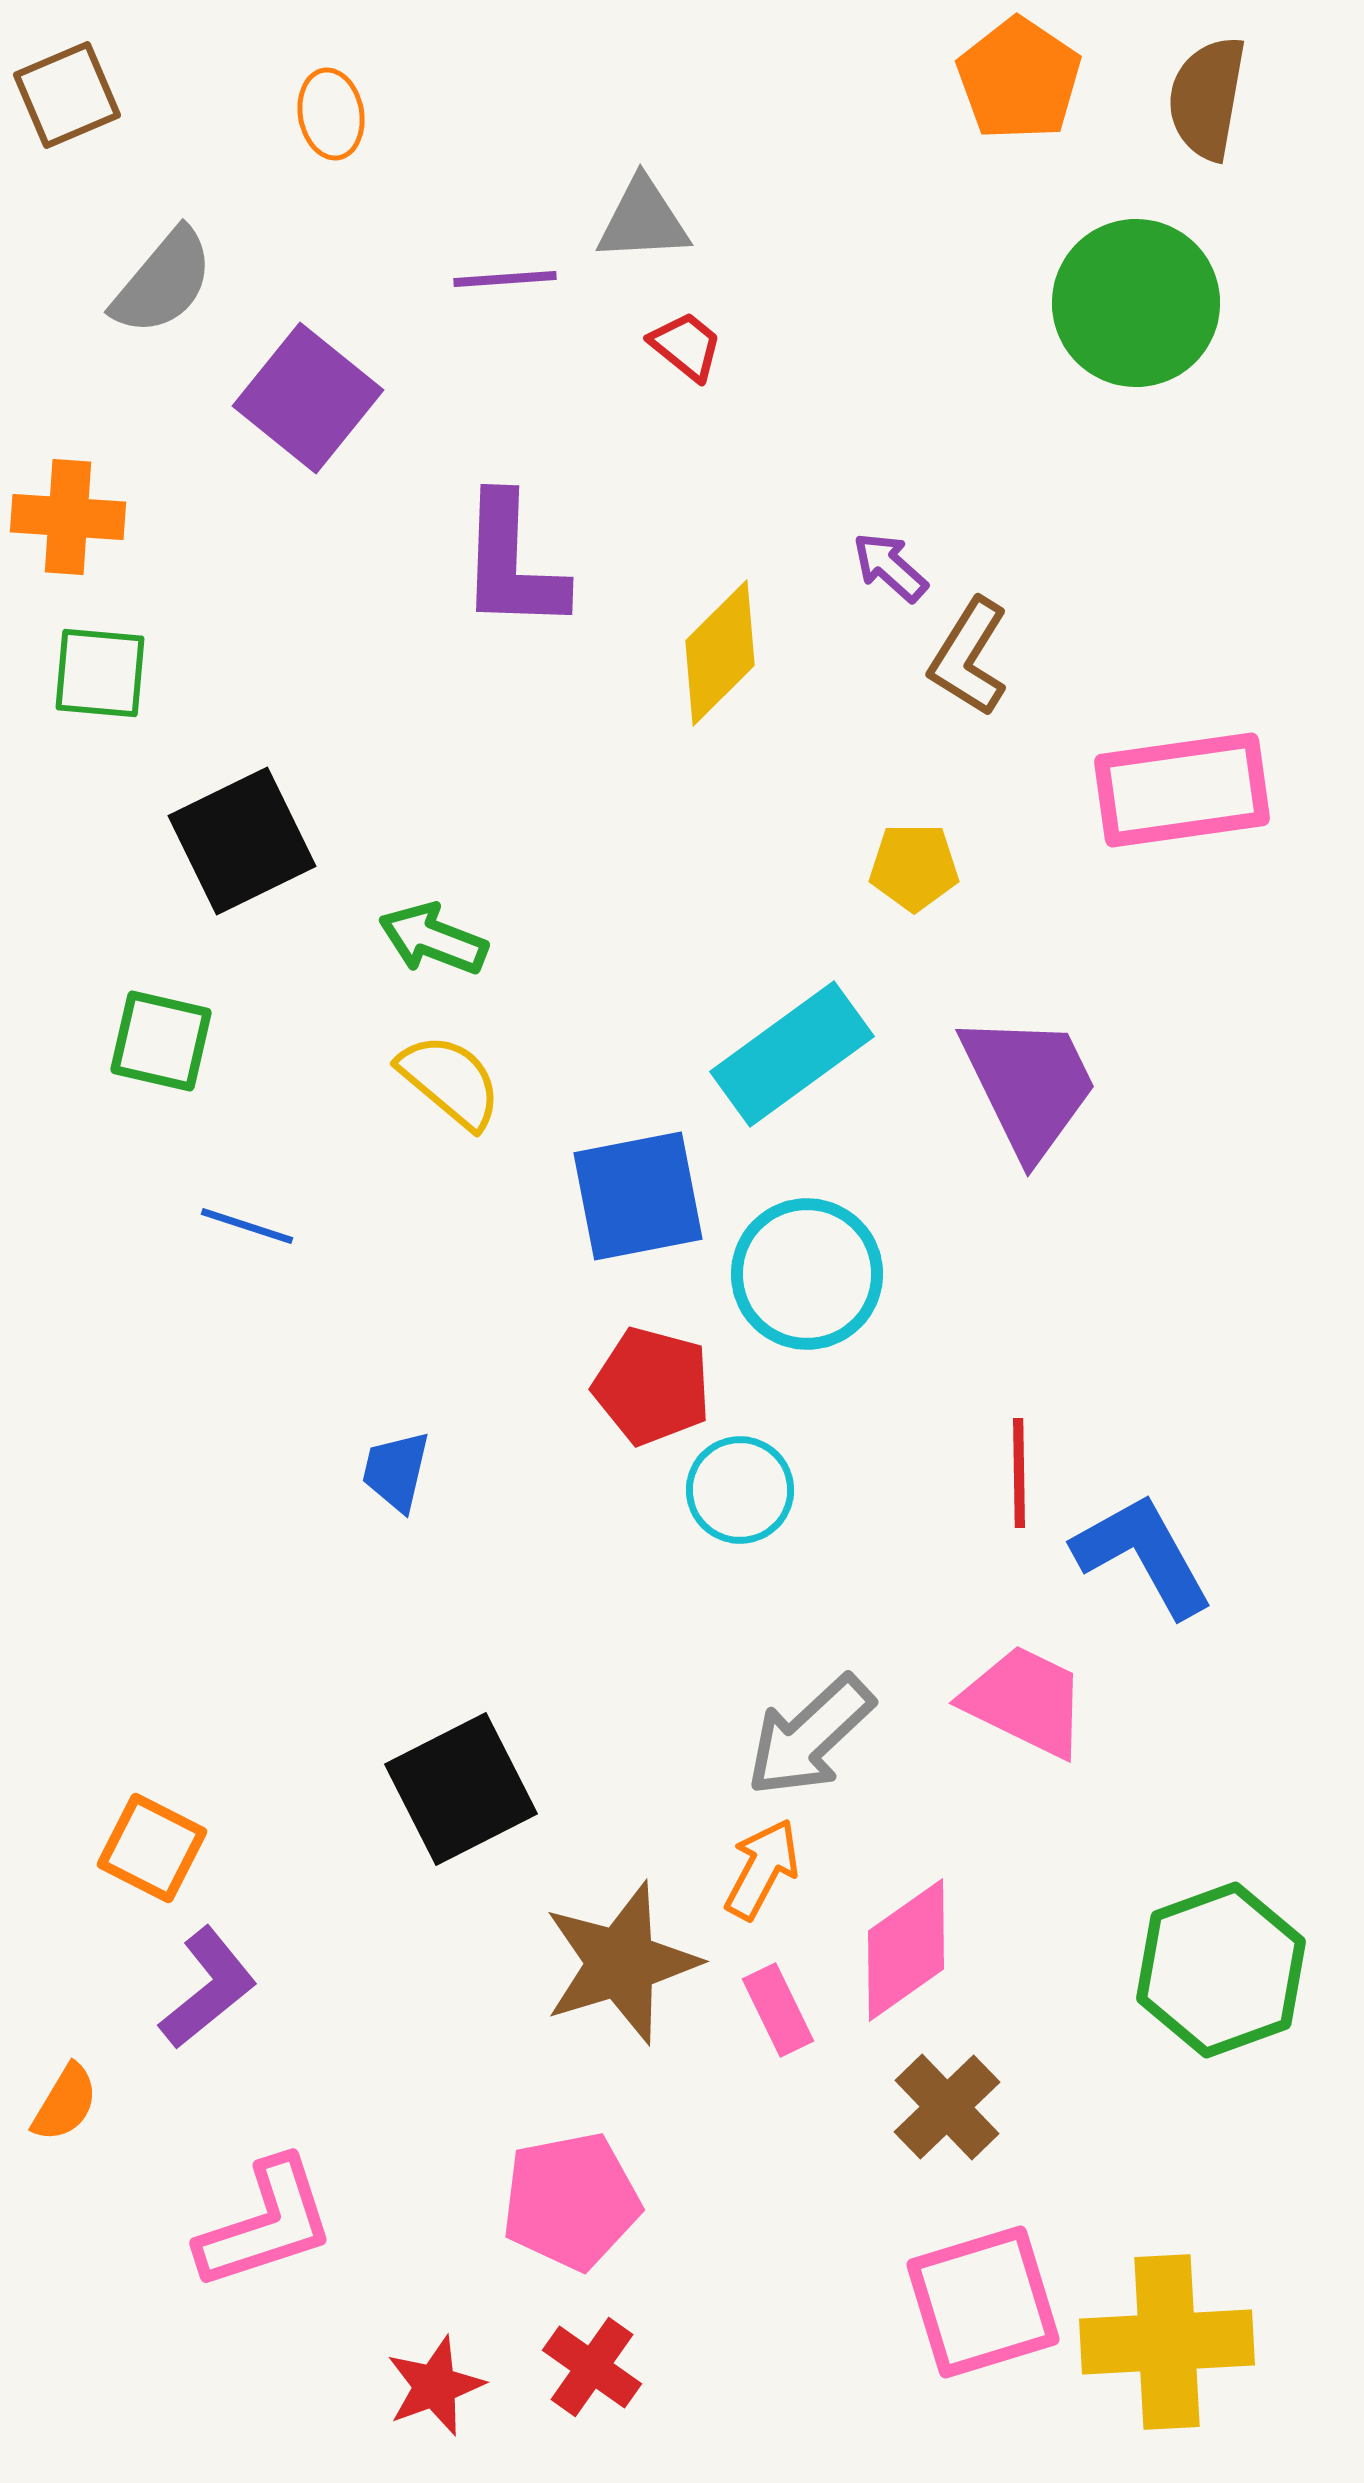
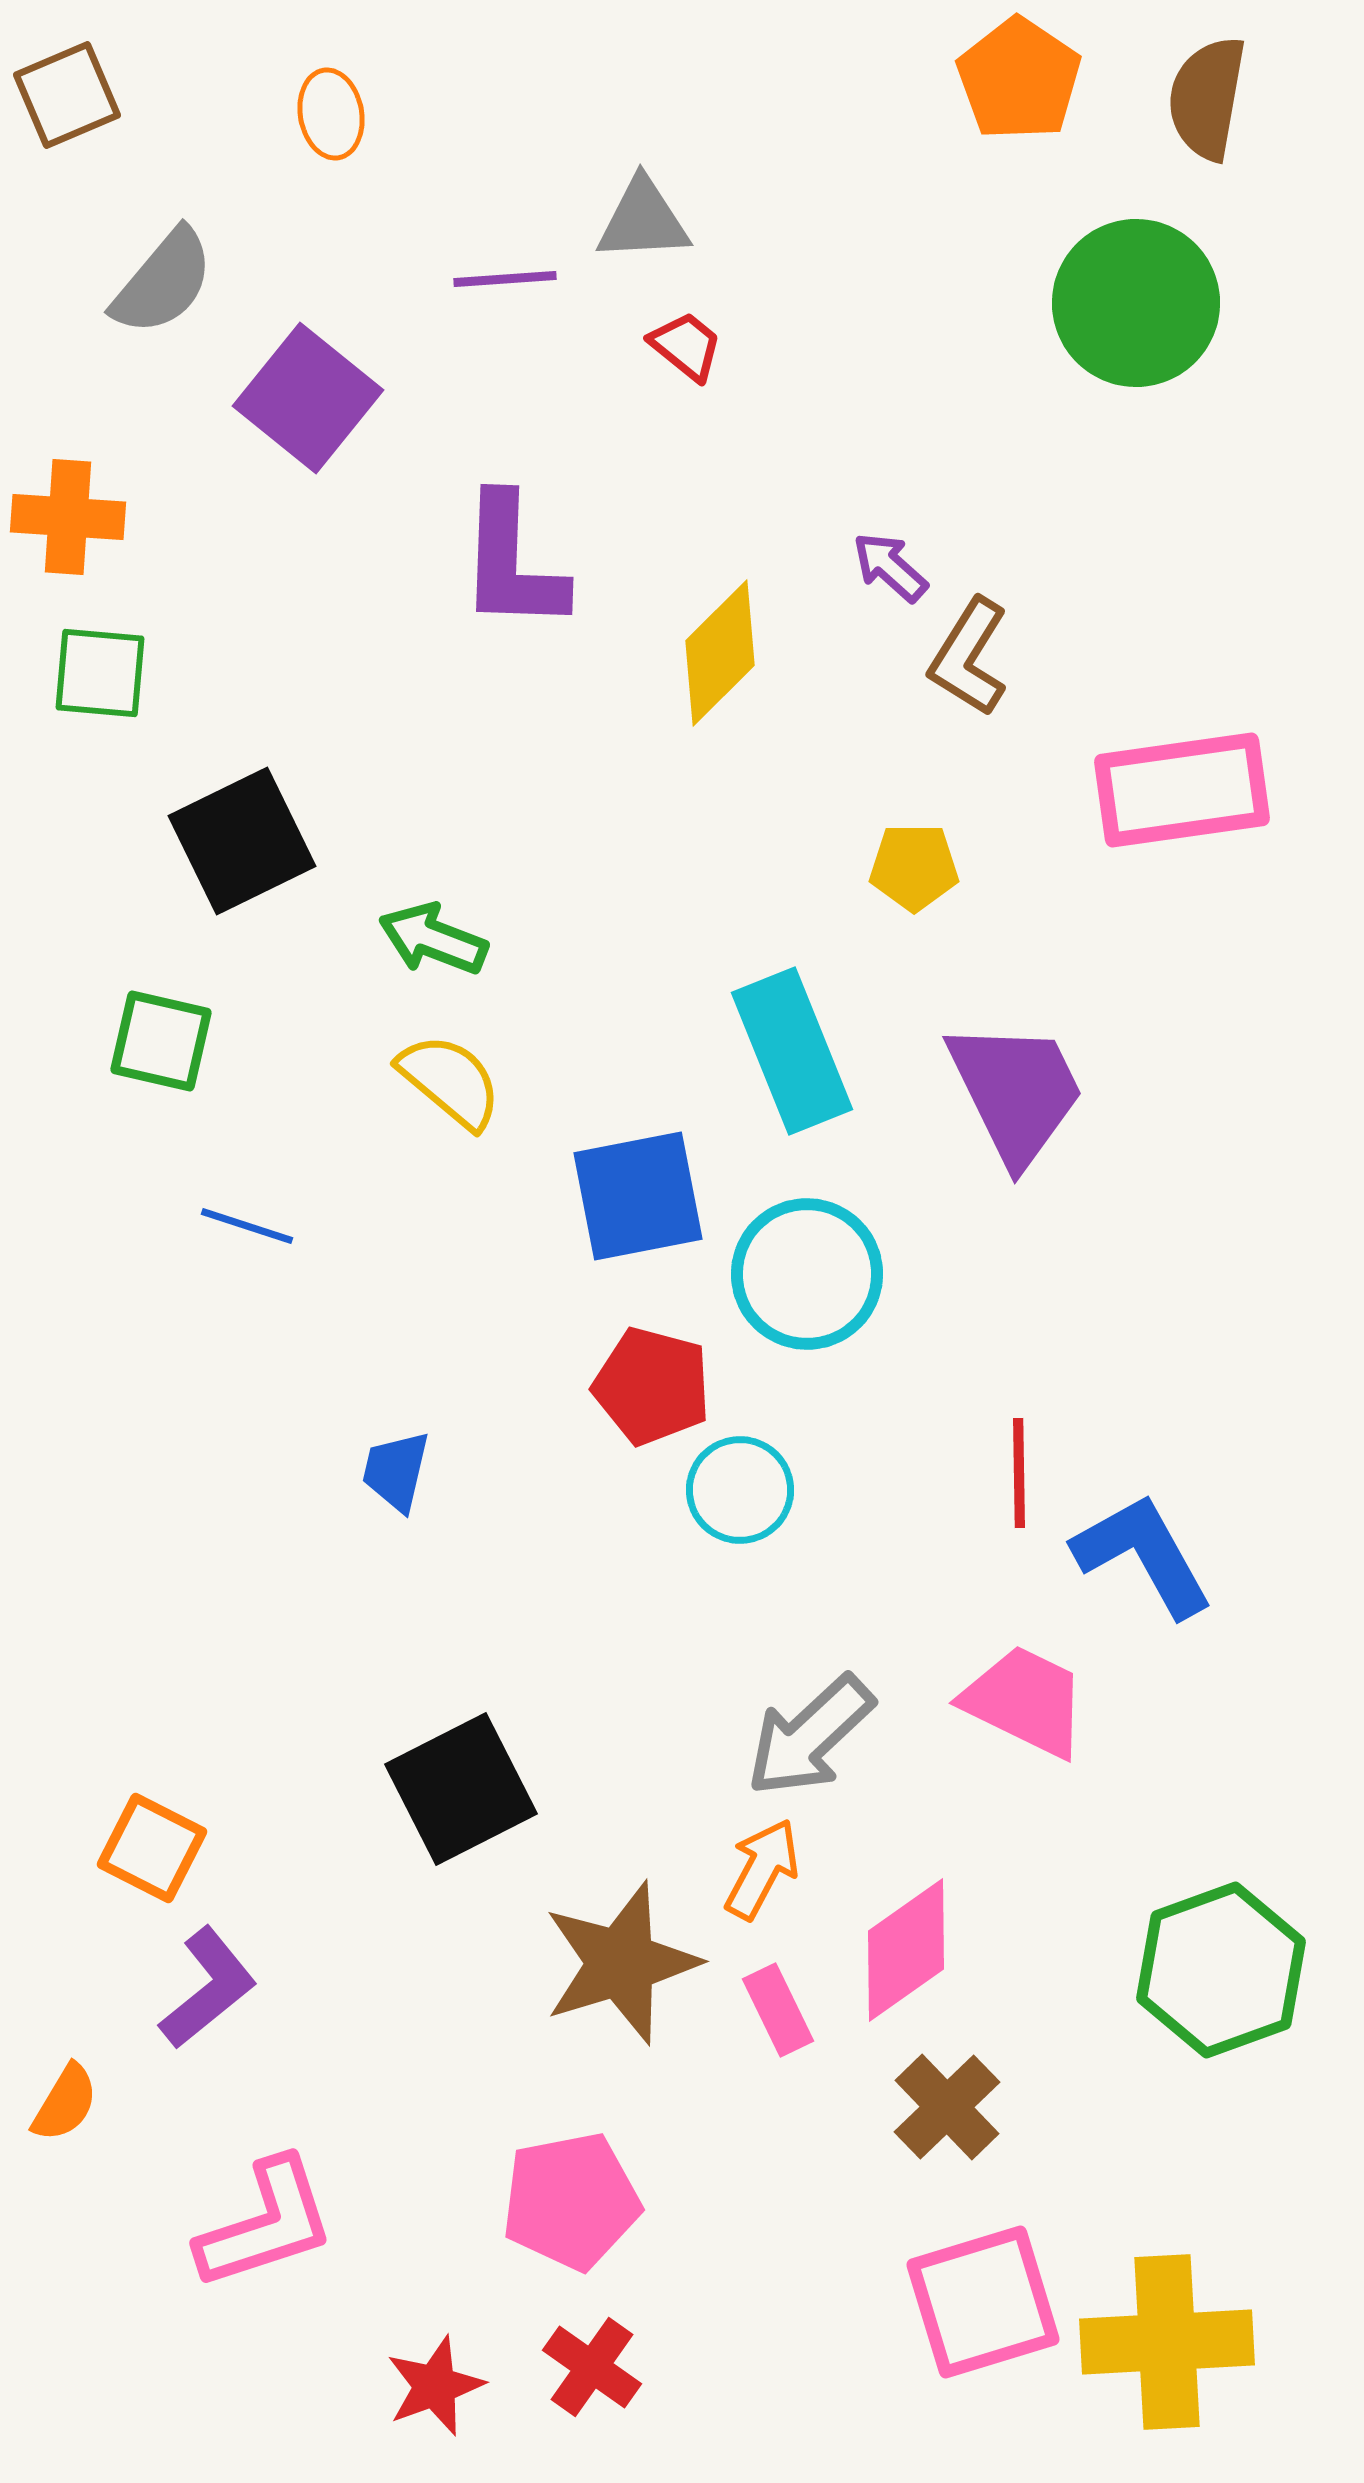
cyan rectangle at (792, 1054): moved 3 px up; rotated 76 degrees counterclockwise
purple trapezoid at (1029, 1085): moved 13 px left, 7 px down
